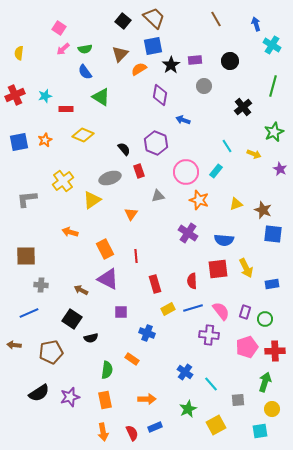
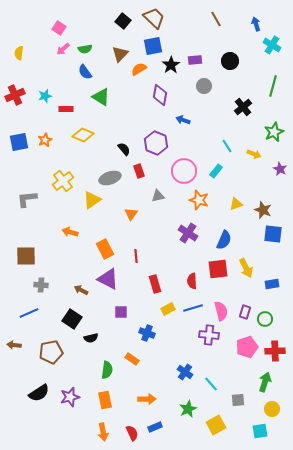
pink circle at (186, 172): moved 2 px left, 1 px up
blue semicircle at (224, 240): rotated 72 degrees counterclockwise
pink semicircle at (221, 311): rotated 24 degrees clockwise
